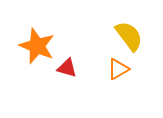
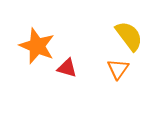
orange triangle: rotated 25 degrees counterclockwise
